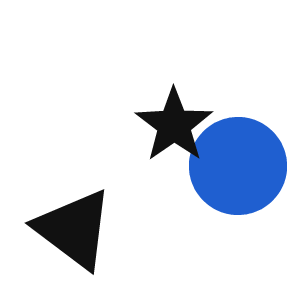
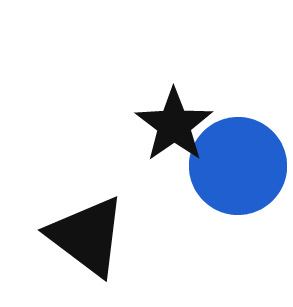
black triangle: moved 13 px right, 7 px down
